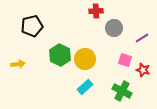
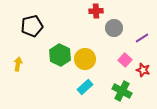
pink square: rotated 24 degrees clockwise
yellow arrow: rotated 72 degrees counterclockwise
